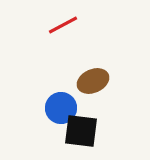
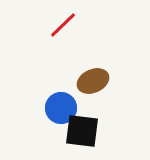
red line: rotated 16 degrees counterclockwise
black square: moved 1 px right
